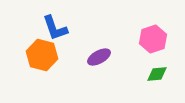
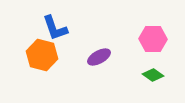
pink hexagon: rotated 20 degrees clockwise
green diamond: moved 4 px left, 1 px down; rotated 40 degrees clockwise
